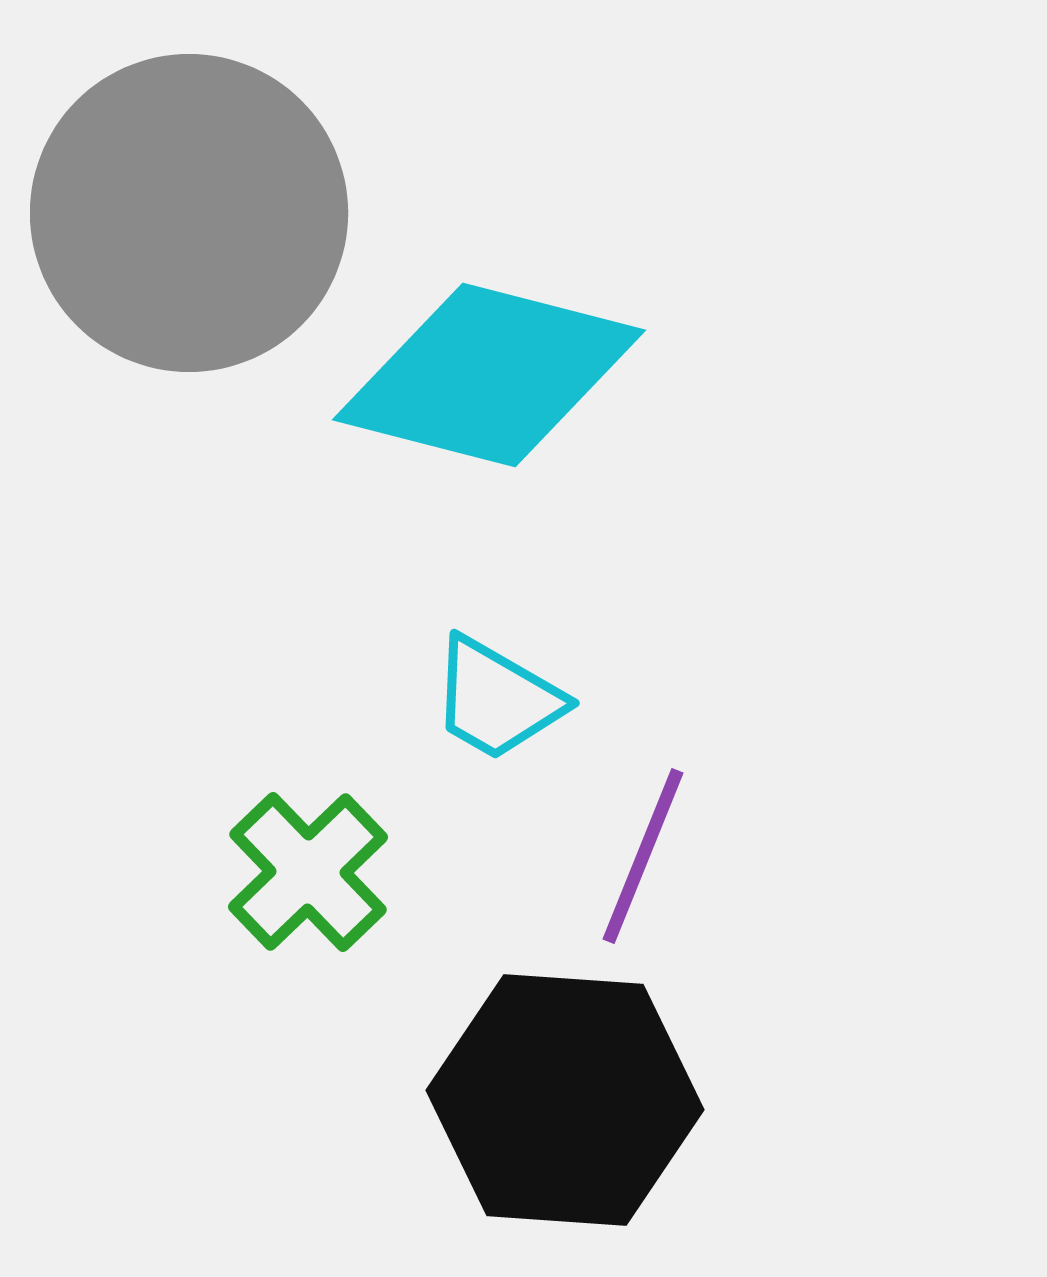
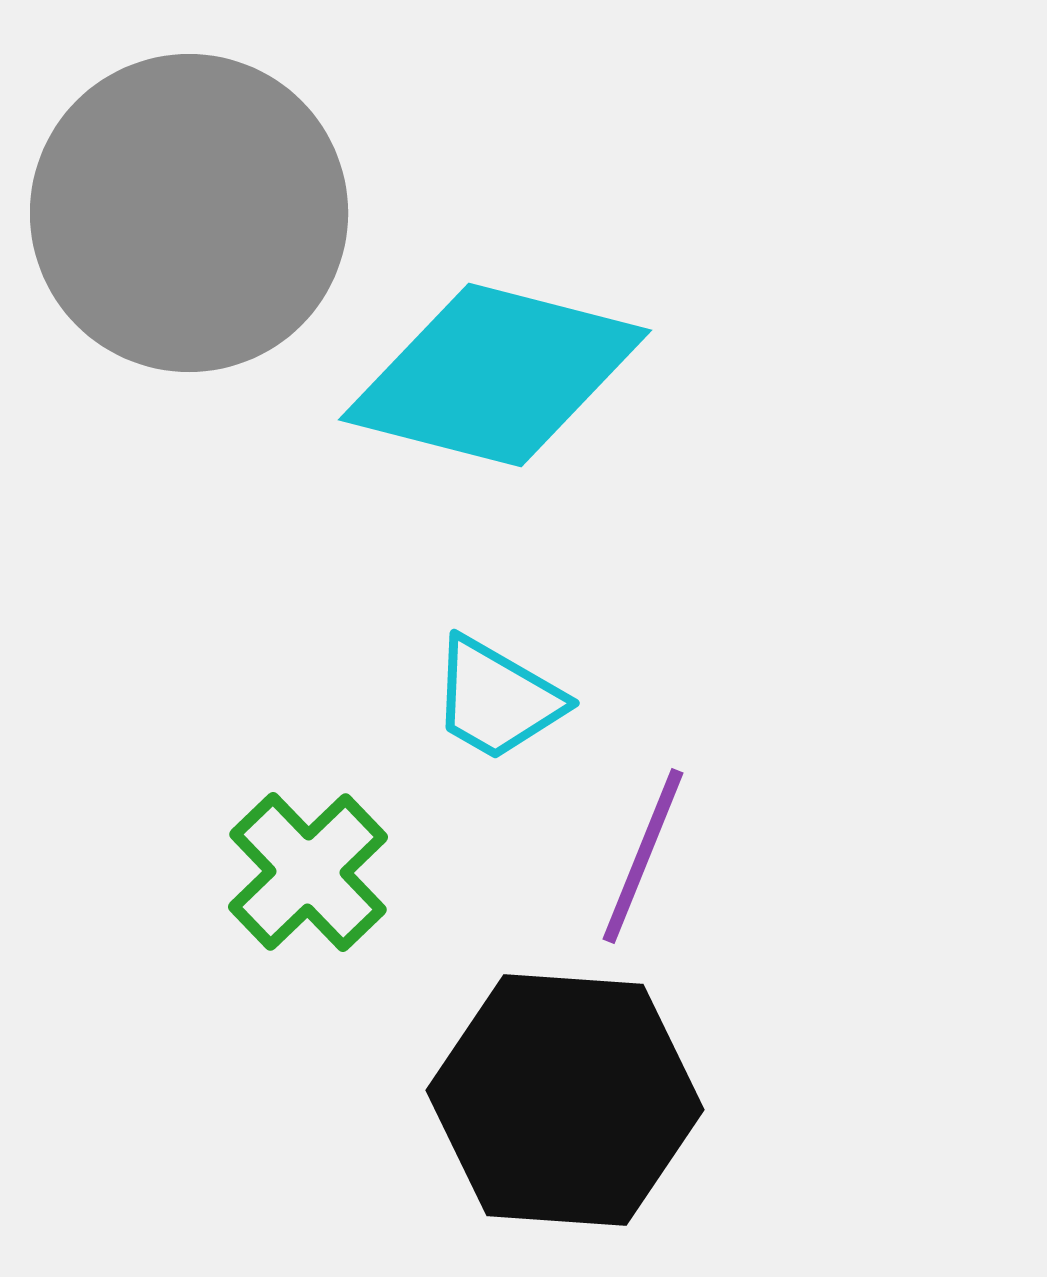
cyan diamond: moved 6 px right
